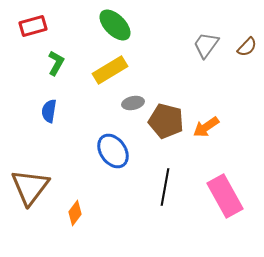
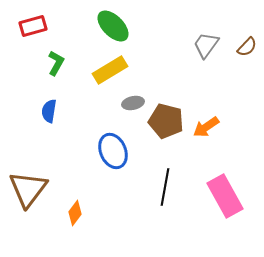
green ellipse: moved 2 px left, 1 px down
blue ellipse: rotated 12 degrees clockwise
brown triangle: moved 2 px left, 2 px down
